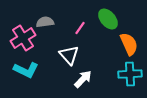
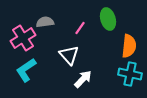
green ellipse: rotated 25 degrees clockwise
orange semicircle: moved 2 px down; rotated 30 degrees clockwise
cyan L-shape: rotated 120 degrees clockwise
cyan cross: rotated 15 degrees clockwise
